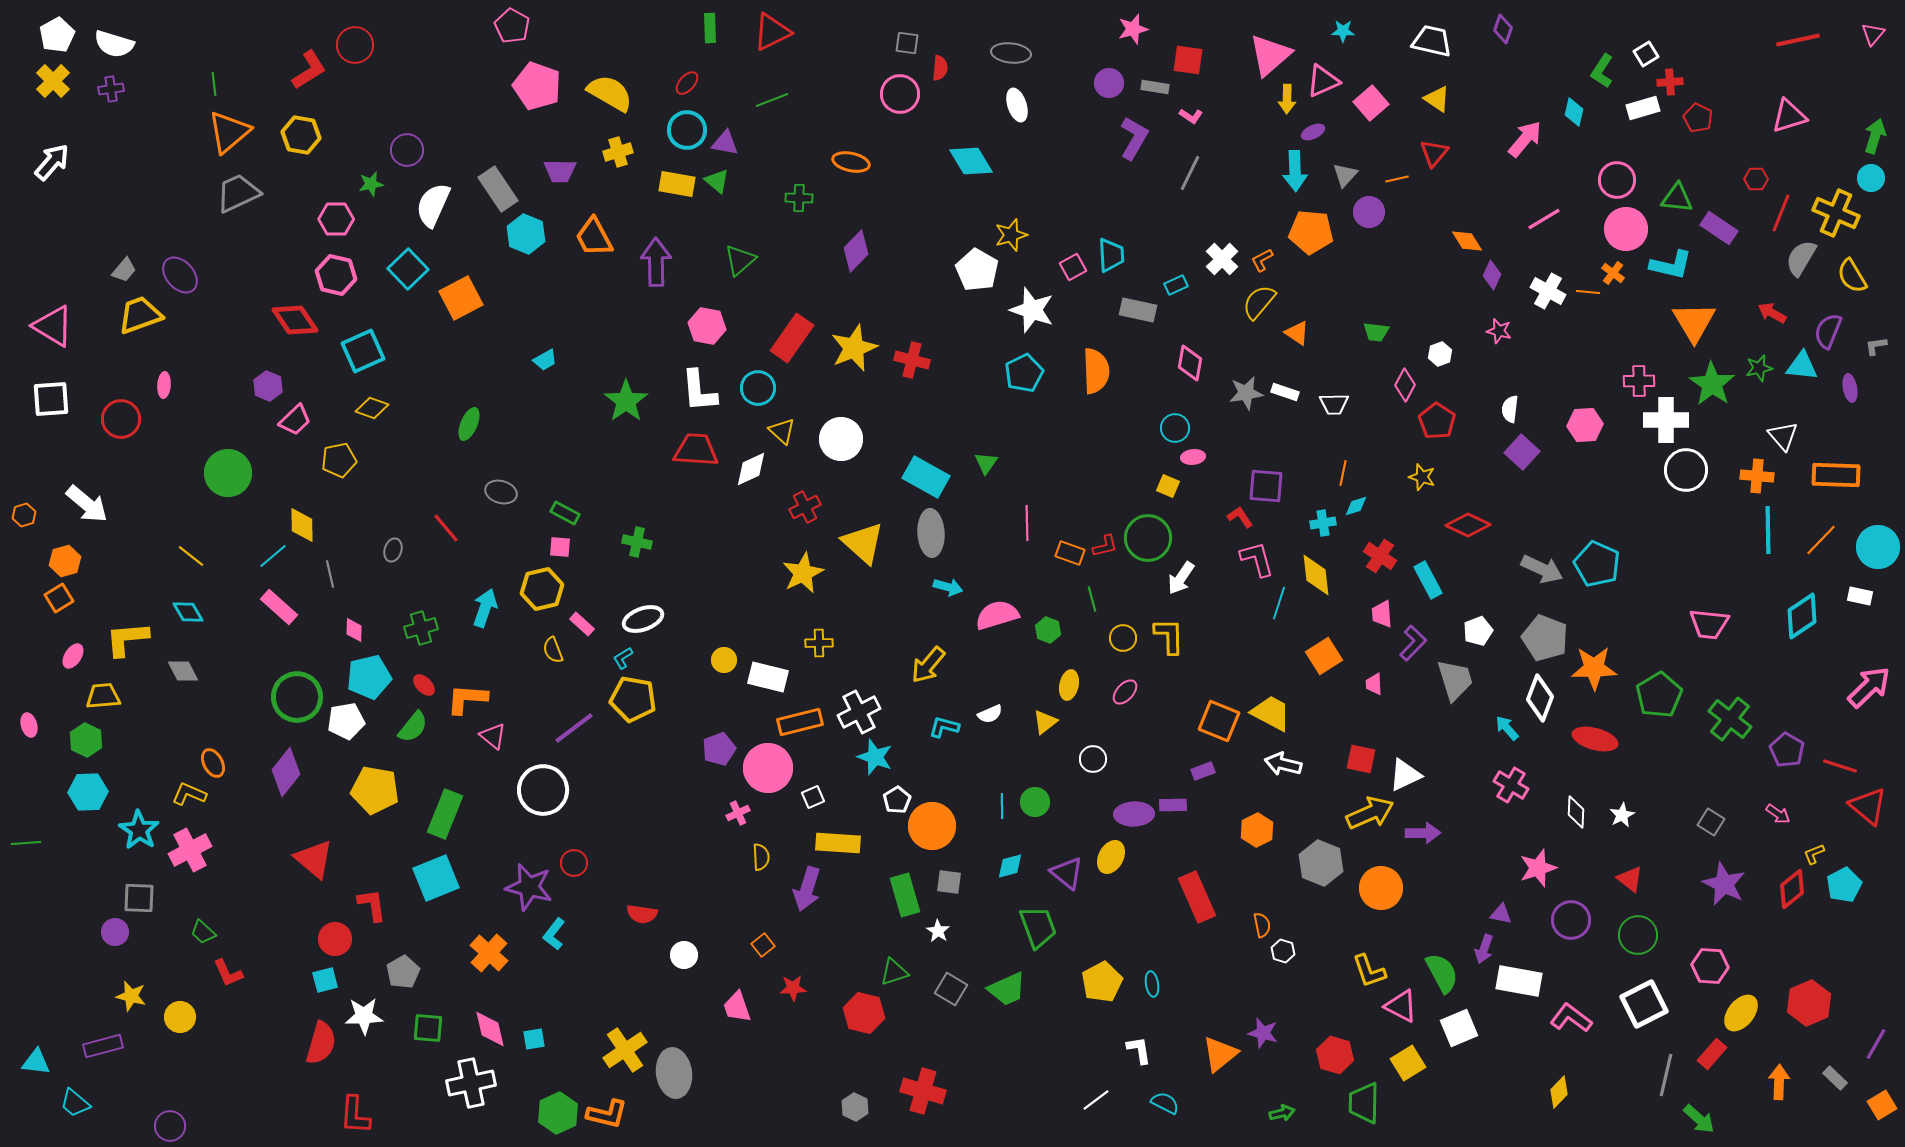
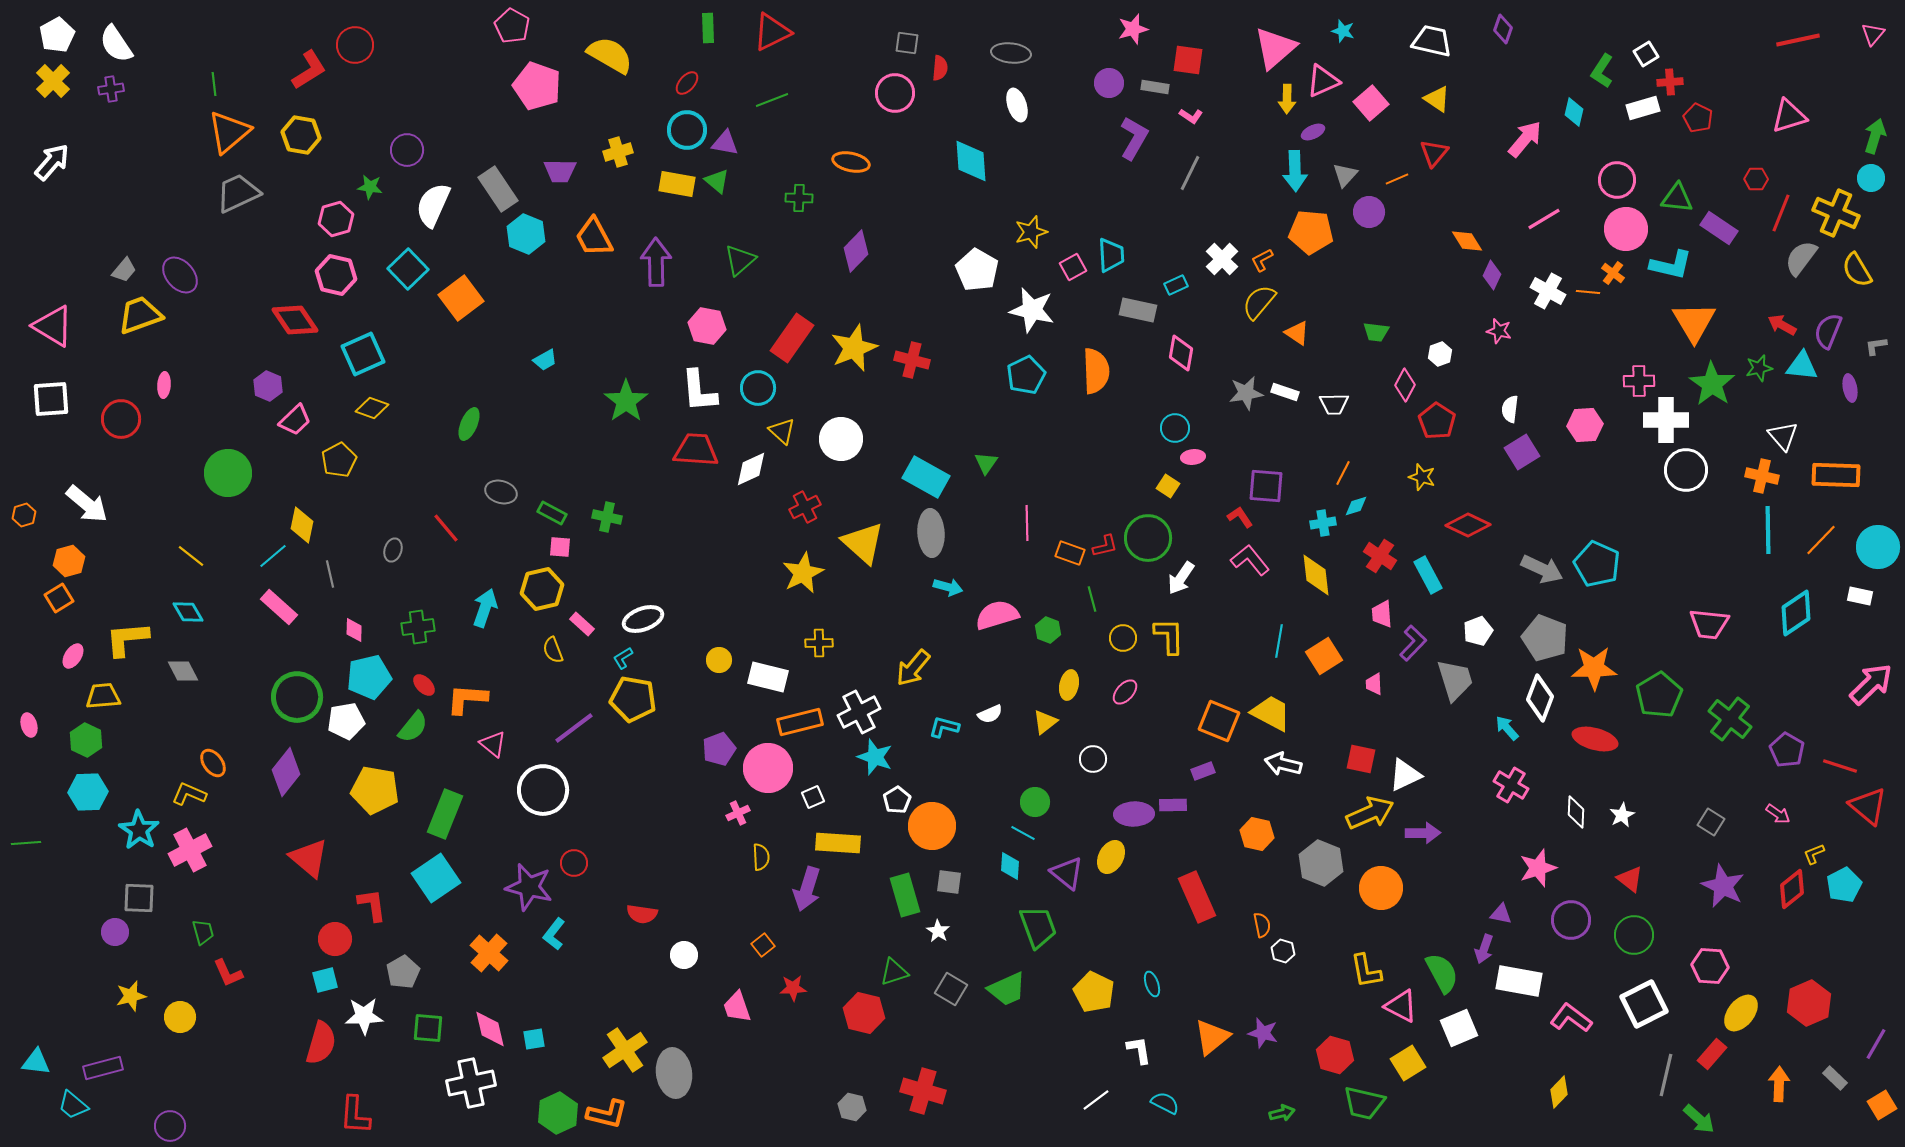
green rectangle at (710, 28): moved 2 px left
cyan star at (1343, 31): rotated 15 degrees clockwise
white semicircle at (114, 44): moved 2 px right; rotated 39 degrees clockwise
pink triangle at (1270, 55): moved 5 px right, 7 px up
yellow semicircle at (610, 93): moved 38 px up
pink circle at (900, 94): moved 5 px left, 1 px up
cyan diamond at (971, 161): rotated 27 degrees clockwise
orange line at (1397, 179): rotated 10 degrees counterclockwise
green star at (371, 184): moved 1 px left, 3 px down; rotated 20 degrees clockwise
pink hexagon at (336, 219): rotated 16 degrees counterclockwise
yellow star at (1011, 235): moved 20 px right, 3 px up
gray semicircle at (1801, 258): rotated 6 degrees clockwise
yellow semicircle at (1852, 276): moved 5 px right, 6 px up
orange square at (461, 298): rotated 9 degrees counterclockwise
white star at (1032, 310): rotated 6 degrees counterclockwise
red arrow at (1772, 313): moved 10 px right, 12 px down
cyan square at (363, 351): moved 3 px down
pink diamond at (1190, 363): moved 9 px left, 10 px up
cyan pentagon at (1024, 373): moved 2 px right, 2 px down
purple square at (1522, 452): rotated 16 degrees clockwise
yellow pentagon at (339, 460): rotated 16 degrees counterclockwise
orange line at (1343, 473): rotated 15 degrees clockwise
orange cross at (1757, 476): moved 5 px right; rotated 8 degrees clockwise
yellow square at (1168, 486): rotated 10 degrees clockwise
green rectangle at (565, 513): moved 13 px left
yellow diamond at (302, 525): rotated 12 degrees clockwise
green cross at (637, 542): moved 30 px left, 25 px up
pink L-shape at (1257, 559): moved 7 px left, 1 px down; rotated 24 degrees counterclockwise
orange hexagon at (65, 561): moved 4 px right
cyan rectangle at (1428, 580): moved 5 px up
cyan line at (1279, 603): moved 38 px down; rotated 8 degrees counterclockwise
cyan diamond at (1802, 616): moved 6 px left, 3 px up
green cross at (421, 628): moved 3 px left, 1 px up; rotated 8 degrees clockwise
yellow circle at (724, 660): moved 5 px left
yellow arrow at (928, 665): moved 15 px left, 3 px down
pink arrow at (1869, 687): moved 2 px right, 3 px up
pink triangle at (493, 736): moved 8 px down
orange ellipse at (213, 763): rotated 8 degrees counterclockwise
cyan line at (1002, 806): moved 21 px right, 27 px down; rotated 60 degrees counterclockwise
orange hexagon at (1257, 830): moved 4 px down; rotated 20 degrees counterclockwise
red triangle at (314, 859): moved 5 px left, 1 px up
cyan diamond at (1010, 866): rotated 72 degrees counterclockwise
cyan square at (436, 878): rotated 12 degrees counterclockwise
purple star at (1724, 884): moved 1 px left, 2 px down
green trapezoid at (203, 932): rotated 148 degrees counterclockwise
green circle at (1638, 935): moved 4 px left
yellow L-shape at (1369, 971): moved 3 px left; rotated 9 degrees clockwise
yellow pentagon at (1102, 982): moved 8 px left, 10 px down; rotated 18 degrees counterclockwise
cyan ellipse at (1152, 984): rotated 10 degrees counterclockwise
yellow star at (131, 996): rotated 28 degrees counterclockwise
purple rectangle at (103, 1046): moved 22 px down
orange triangle at (1220, 1054): moved 8 px left, 17 px up
orange arrow at (1779, 1082): moved 2 px down
cyan trapezoid at (75, 1103): moved 2 px left, 2 px down
green trapezoid at (1364, 1103): rotated 78 degrees counterclockwise
gray hexagon at (855, 1107): moved 3 px left; rotated 12 degrees counterclockwise
